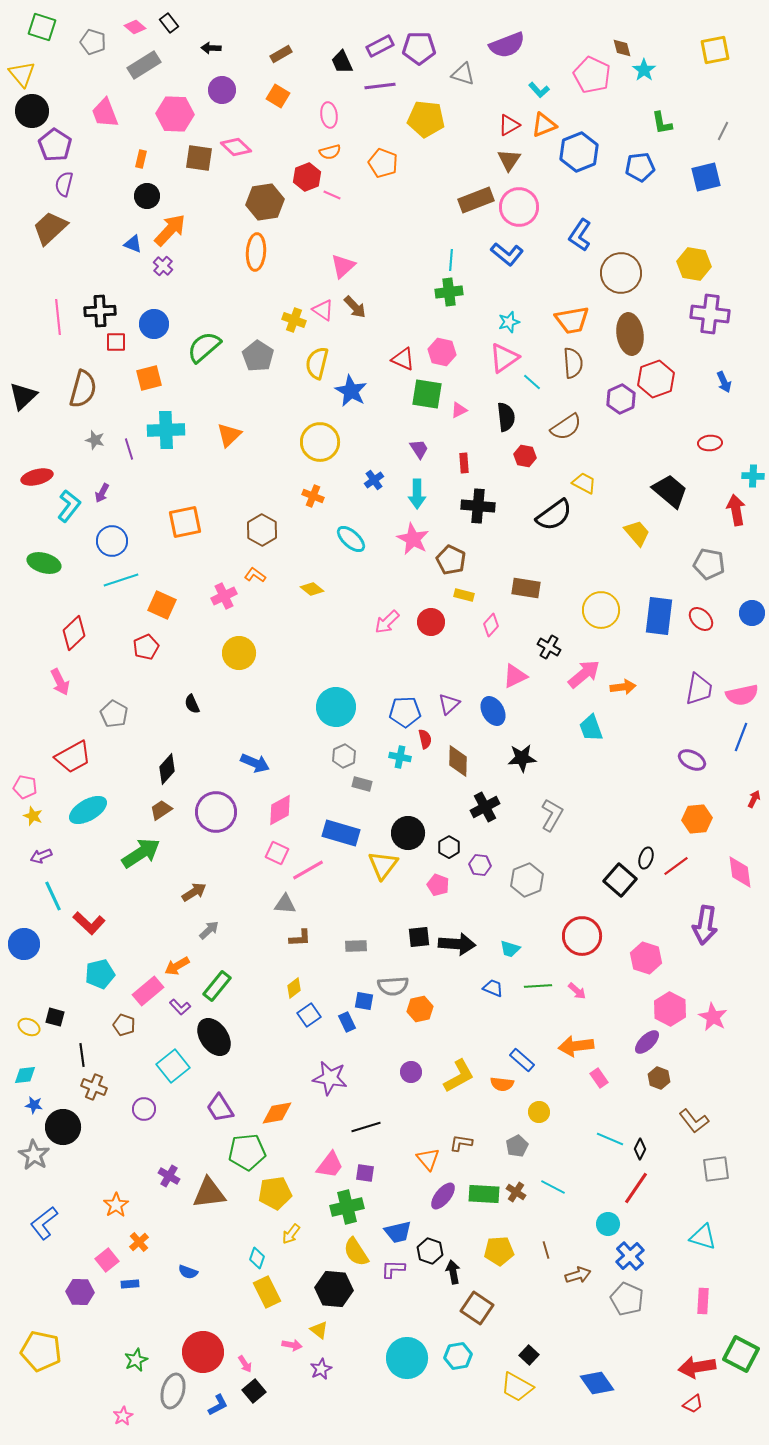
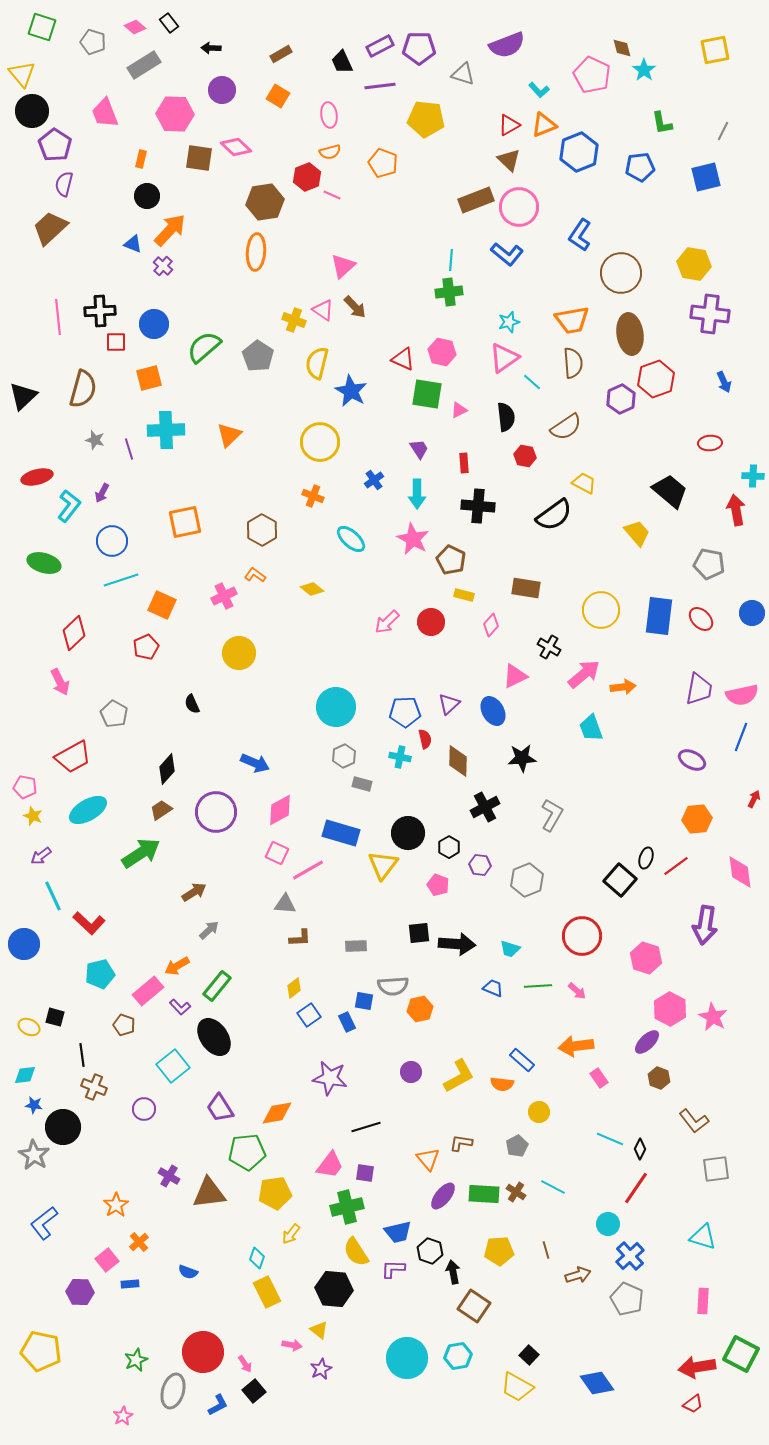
brown triangle at (509, 160): rotated 20 degrees counterclockwise
purple arrow at (41, 856): rotated 15 degrees counterclockwise
black square at (419, 937): moved 4 px up
brown square at (477, 1308): moved 3 px left, 2 px up
